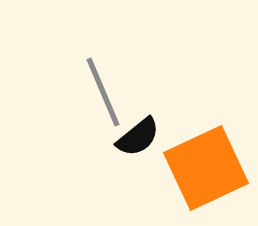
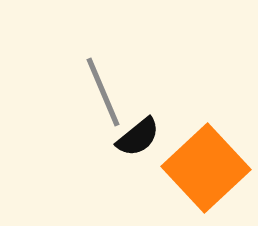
orange square: rotated 18 degrees counterclockwise
